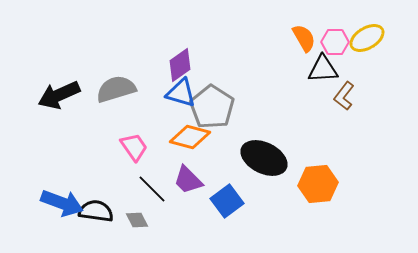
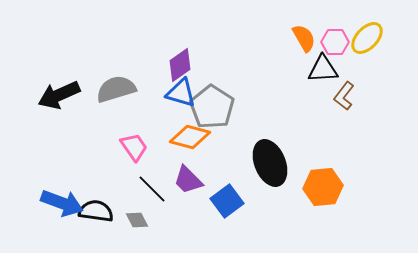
yellow ellipse: rotated 16 degrees counterclockwise
black ellipse: moved 6 px right, 5 px down; rotated 42 degrees clockwise
orange hexagon: moved 5 px right, 3 px down
